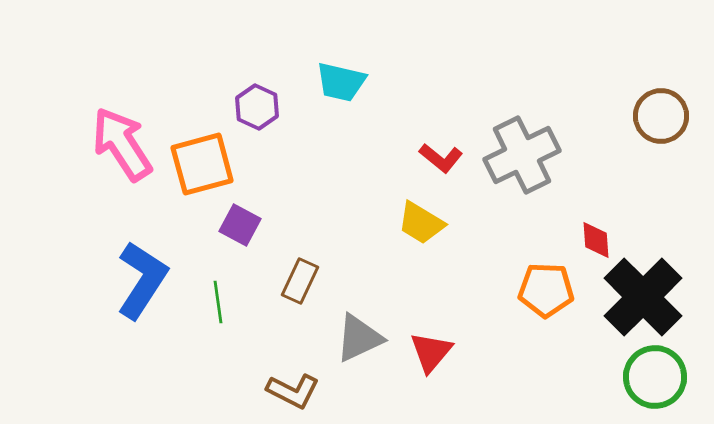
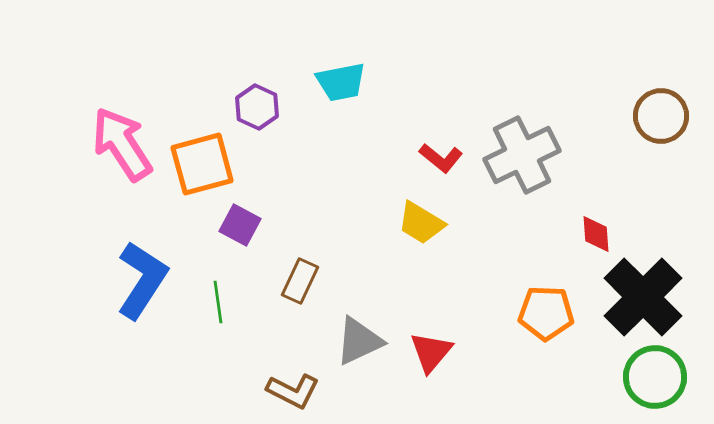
cyan trapezoid: rotated 24 degrees counterclockwise
red diamond: moved 6 px up
orange pentagon: moved 23 px down
gray triangle: moved 3 px down
